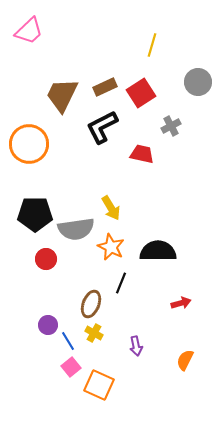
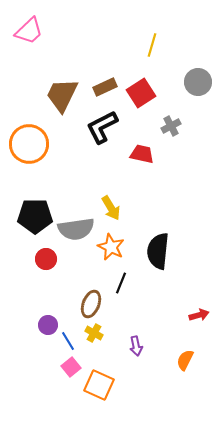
black pentagon: moved 2 px down
black semicircle: rotated 84 degrees counterclockwise
red arrow: moved 18 px right, 12 px down
